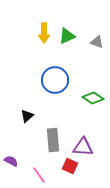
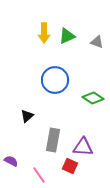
gray rectangle: rotated 15 degrees clockwise
